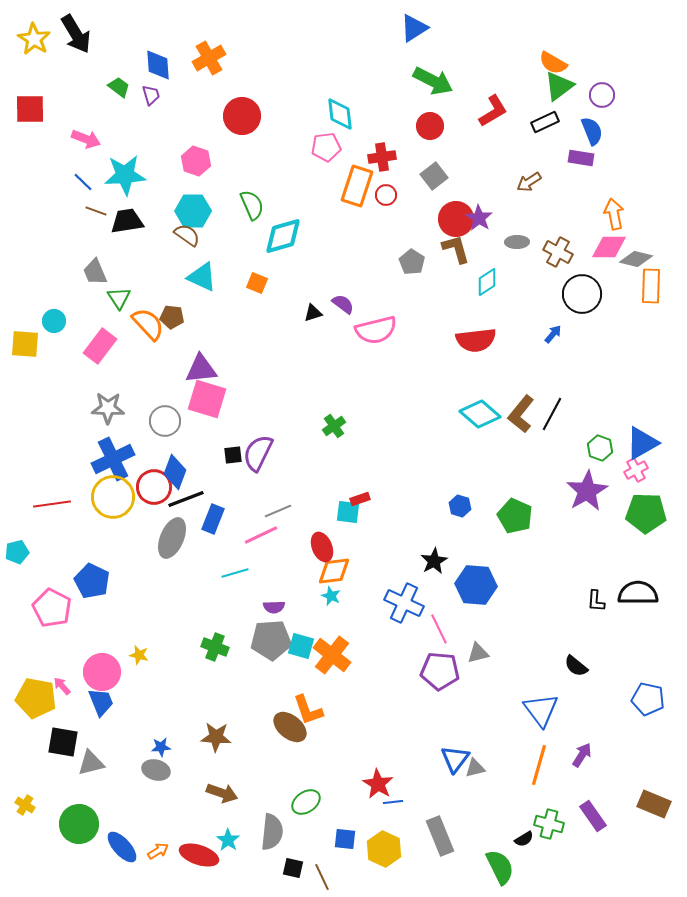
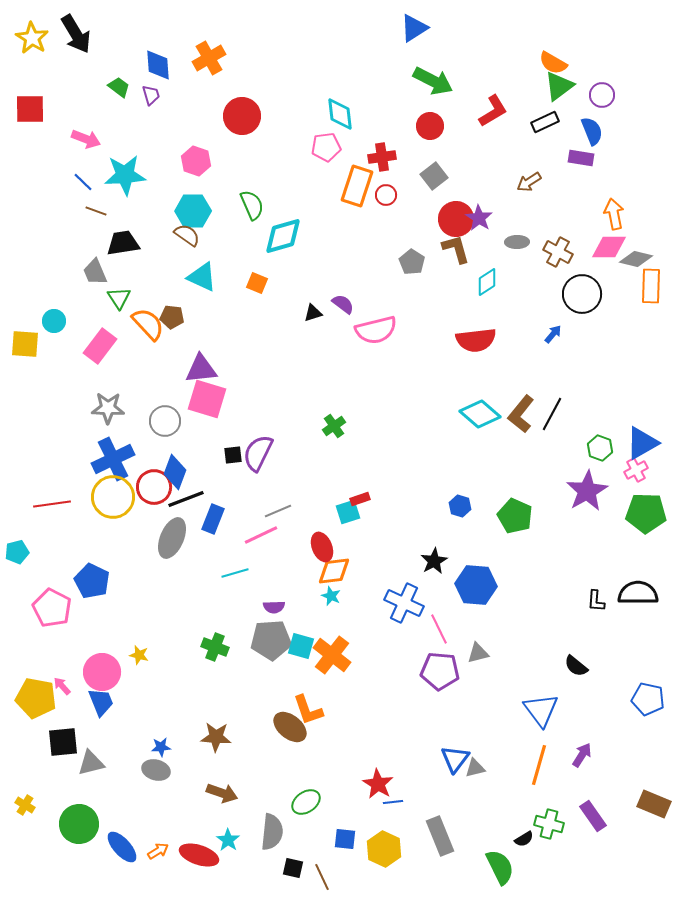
yellow star at (34, 39): moved 2 px left, 1 px up
black trapezoid at (127, 221): moved 4 px left, 22 px down
cyan square at (348, 512): rotated 25 degrees counterclockwise
black square at (63, 742): rotated 16 degrees counterclockwise
